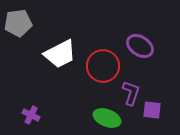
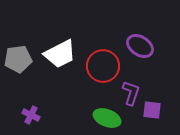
gray pentagon: moved 36 px down
